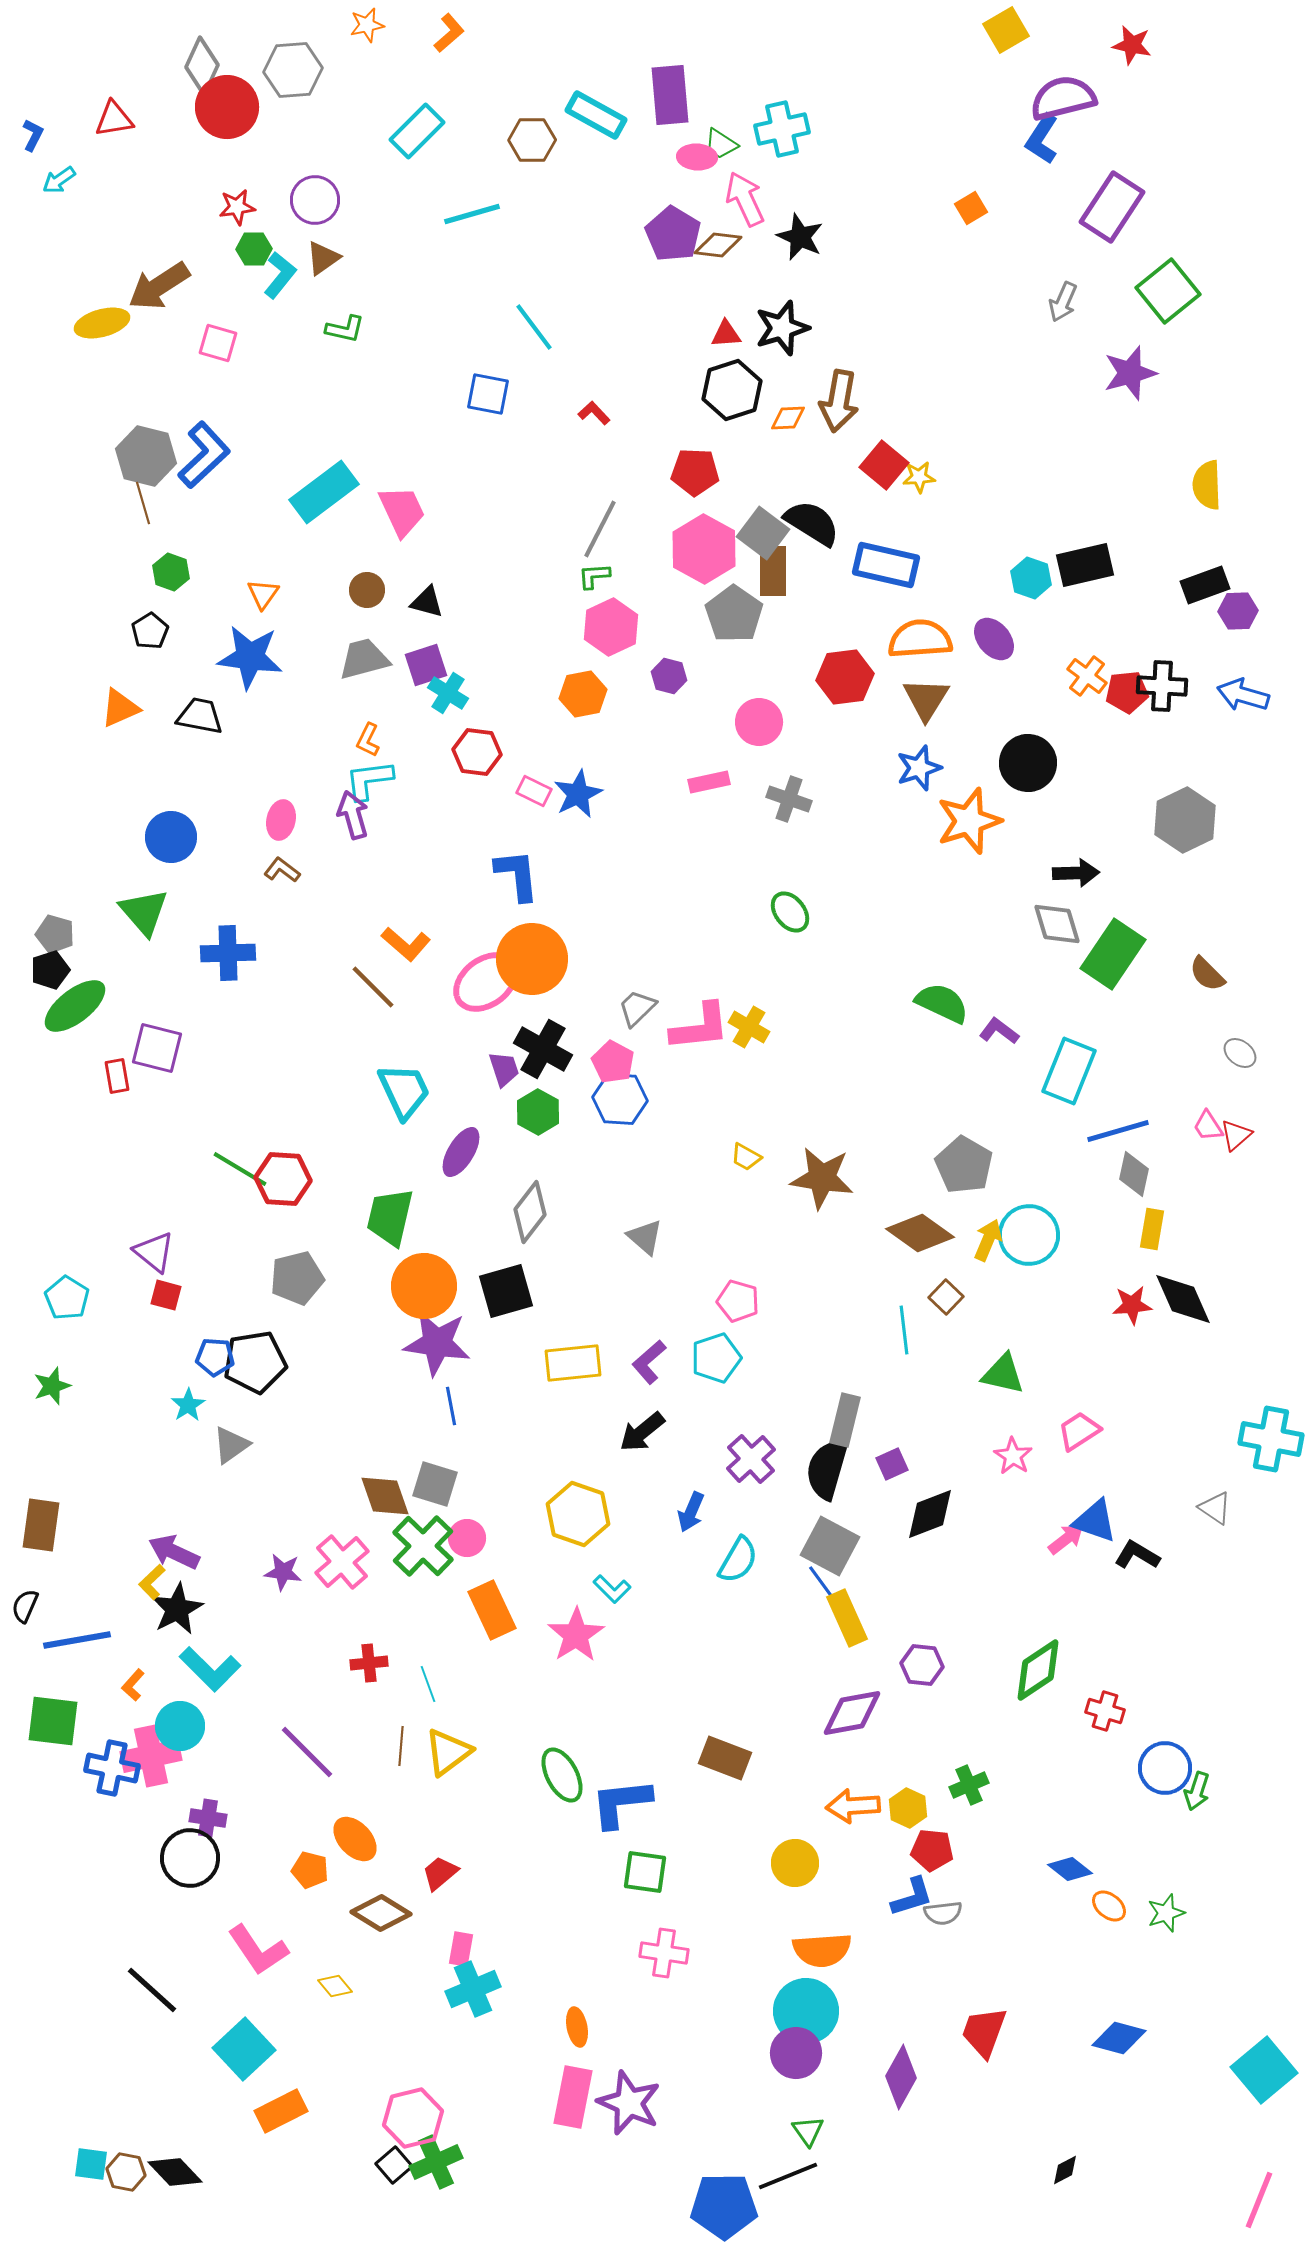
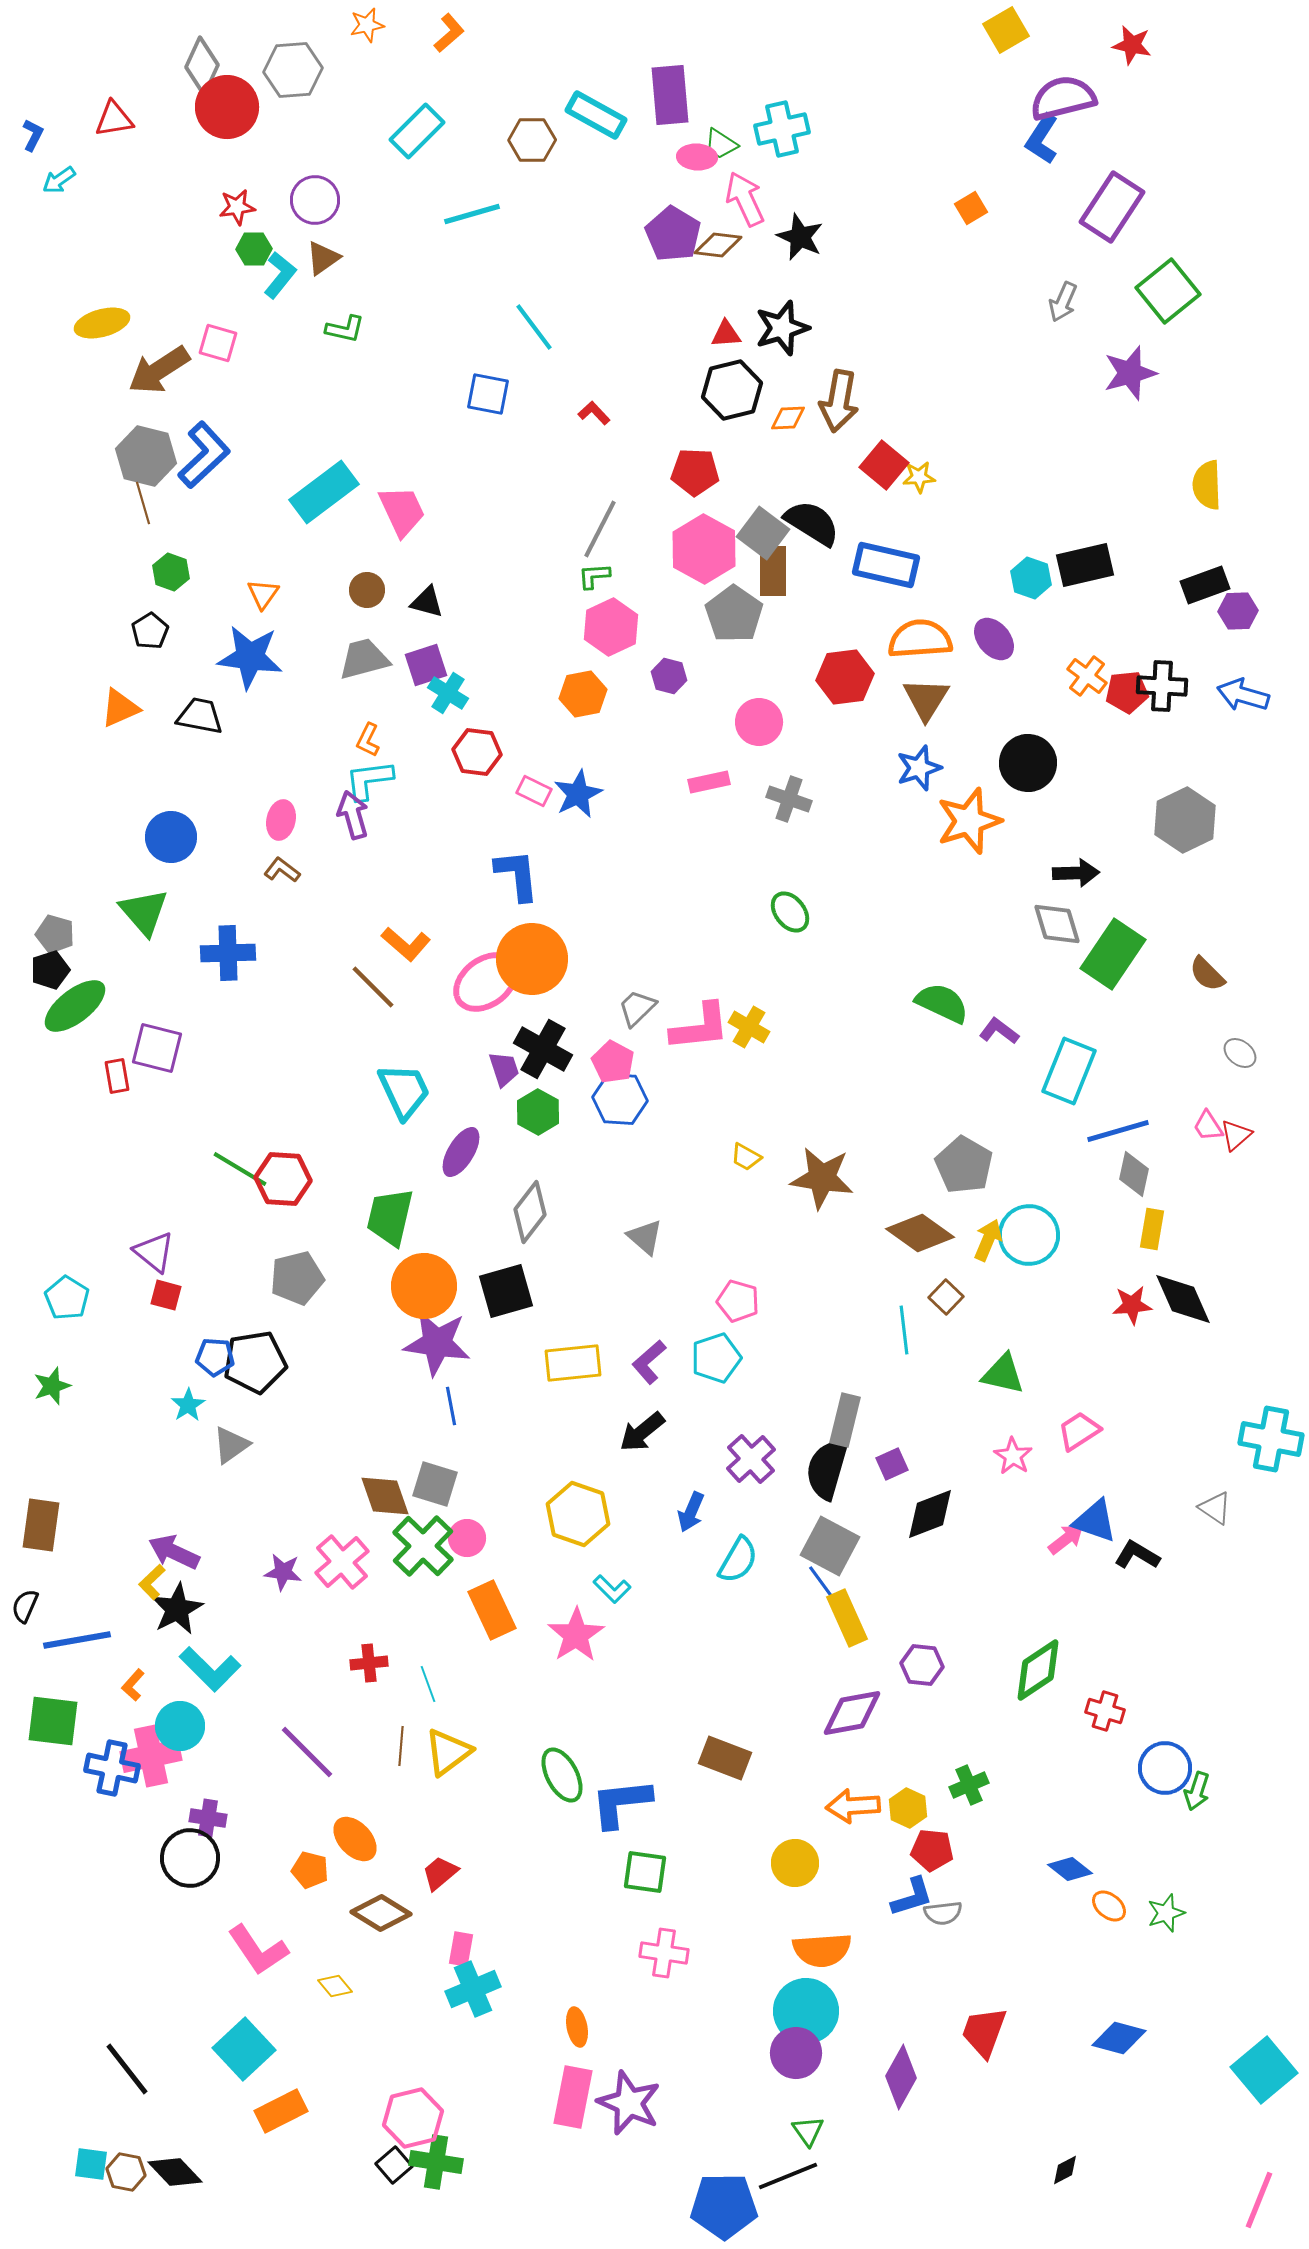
brown arrow at (159, 286): moved 84 px down
black hexagon at (732, 390): rotated 4 degrees clockwise
black line at (152, 1990): moved 25 px left, 79 px down; rotated 10 degrees clockwise
green cross at (436, 2162): rotated 33 degrees clockwise
